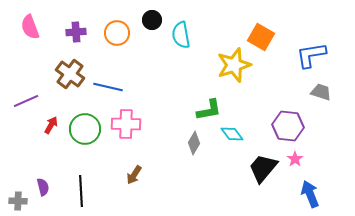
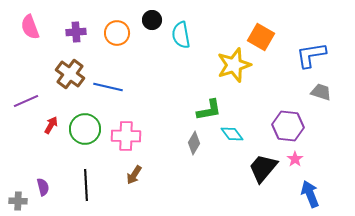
pink cross: moved 12 px down
black line: moved 5 px right, 6 px up
